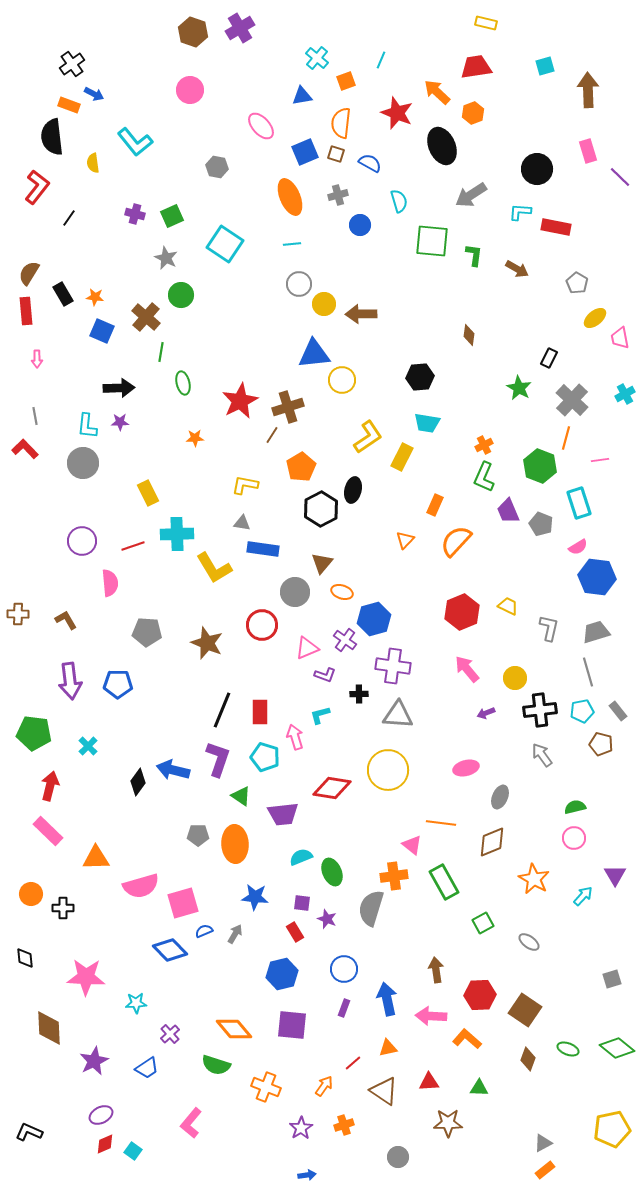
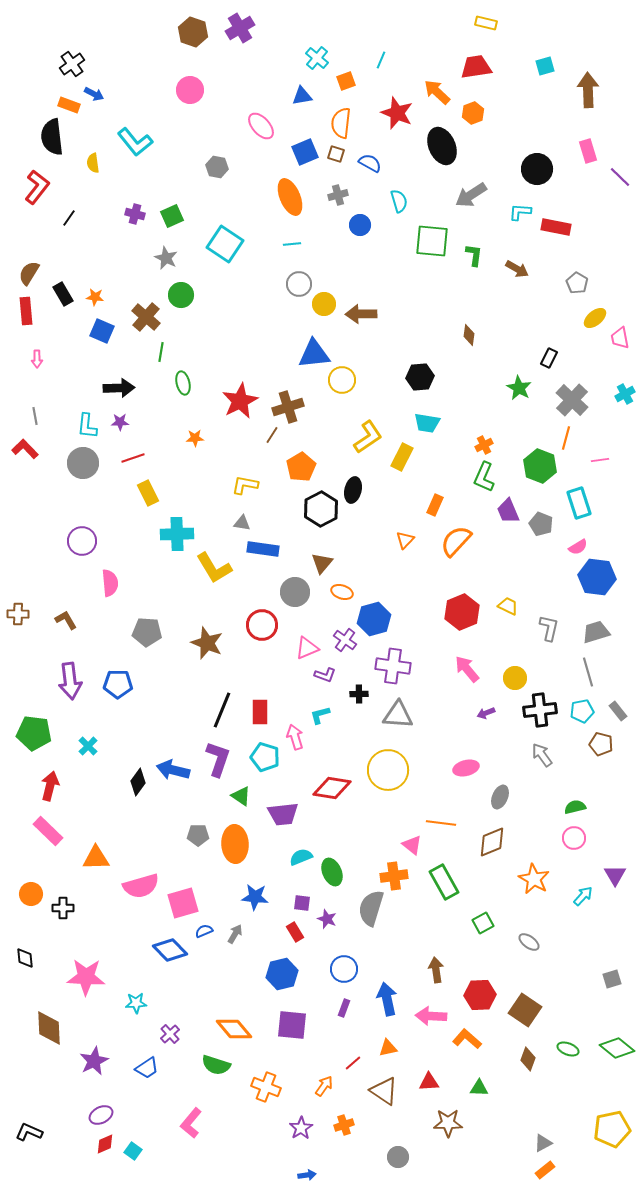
red line at (133, 546): moved 88 px up
